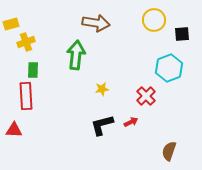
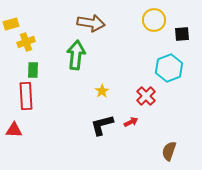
brown arrow: moved 5 px left
yellow star: moved 2 px down; rotated 24 degrees counterclockwise
